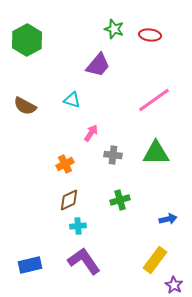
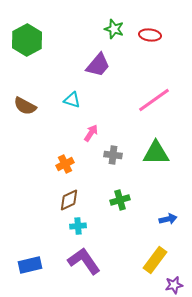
purple star: rotated 30 degrees clockwise
